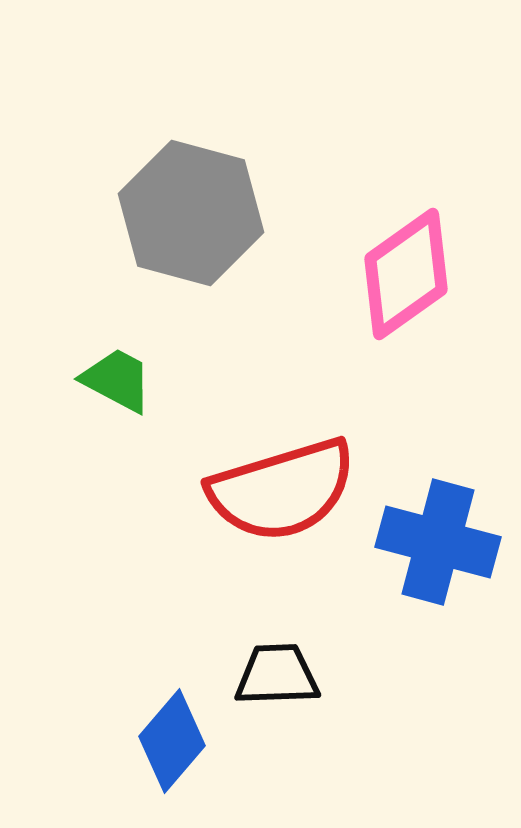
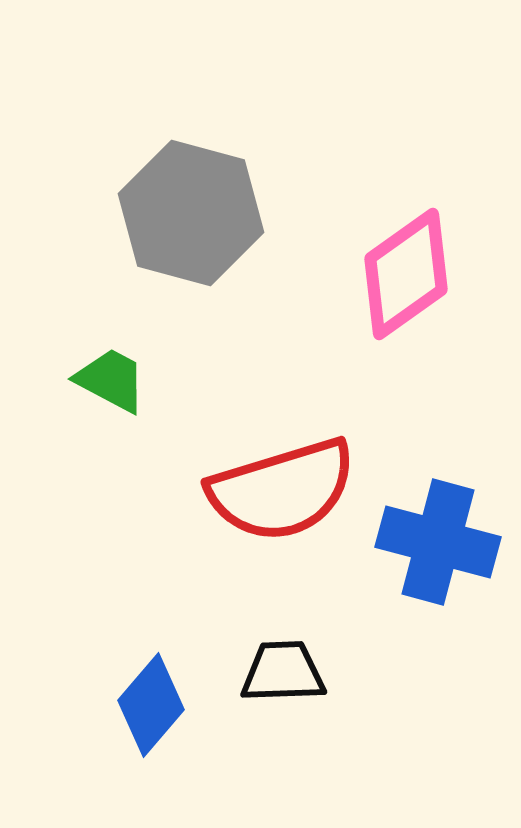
green trapezoid: moved 6 px left
black trapezoid: moved 6 px right, 3 px up
blue diamond: moved 21 px left, 36 px up
